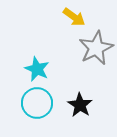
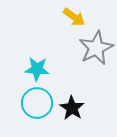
cyan star: rotated 20 degrees counterclockwise
black star: moved 8 px left, 3 px down
